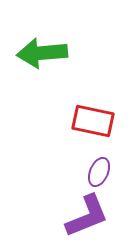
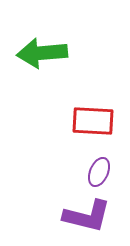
red rectangle: rotated 9 degrees counterclockwise
purple L-shape: rotated 36 degrees clockwise
